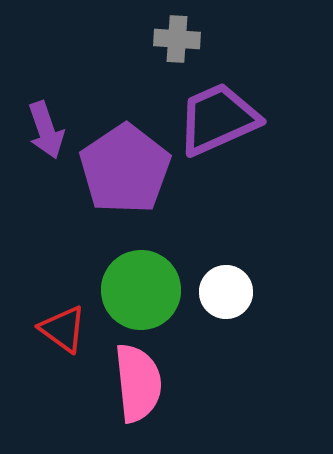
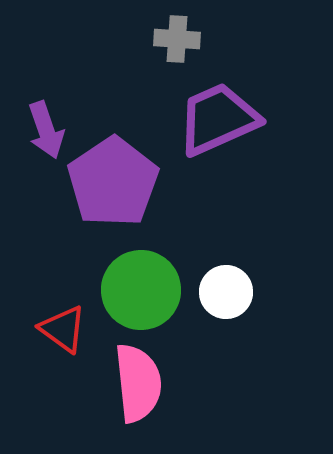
purple pentagon: moved 12 px left, 13 px down
